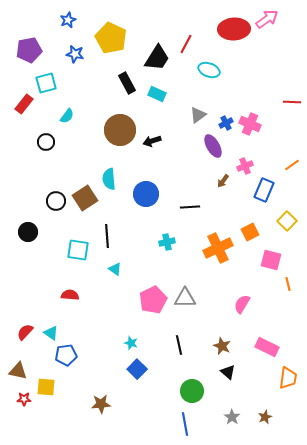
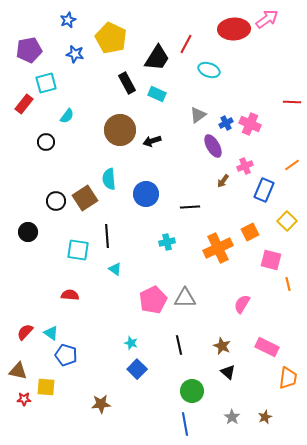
blue pentagon at (66, 355): rotated 25 degrees clockwise
